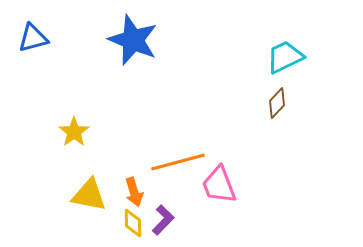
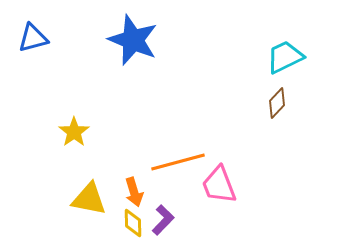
yellow triangle: moved 4 px down
